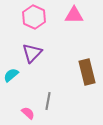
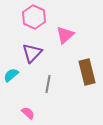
pink triangle: moved 9 px left, 20 px down; rotated 42 degrees counterclockwise
gray line: moved 17 px up
